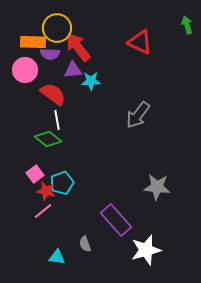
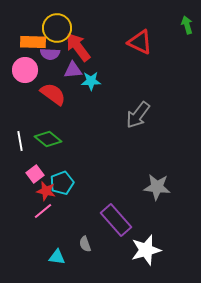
white line: moved 37 px left, 21 px down
